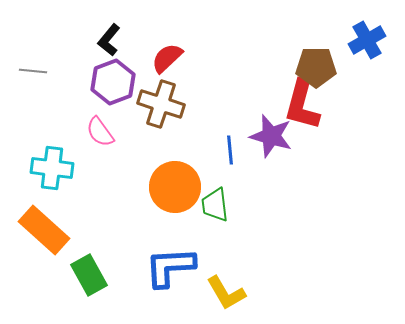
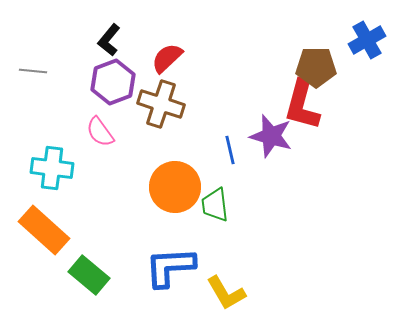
blue line: rotated 8 degrees counterclockwise
green rectangle: rotated 21 degrees counterclockwise
